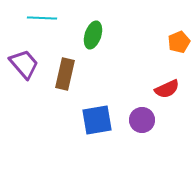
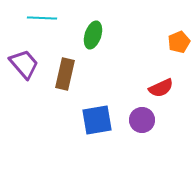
red semicircle: moved 6 px left, 1 px up
